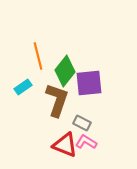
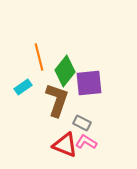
orange line: moved 1 px right, 1 px down
